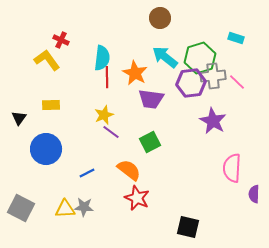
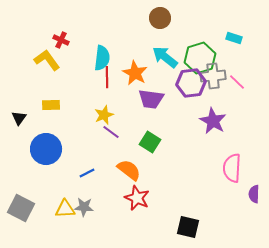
cyan rectangle: moved 2 px left
green square: rotated 30 degrees counterclockwise
